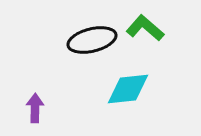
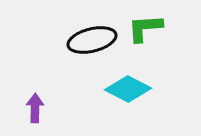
green L-shape: rotated 45 degrees counterclockwise
cyan diamond: rotated 33 degrees clockwise
